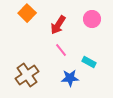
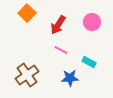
pink circle: moved 3 px down
pink line: rotated 24 degrees counterclockwise
